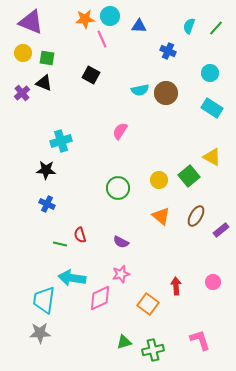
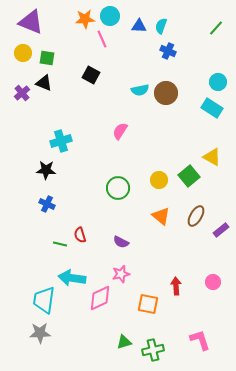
cyan semicircle at (189, 26): moved 28 px left
cyan circle at (210, 73): moved 8 px right, 9 px down
orange square at (148, 304): rotated 25 degrees counterclockwise
